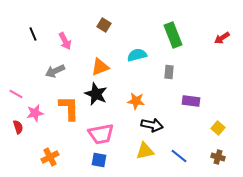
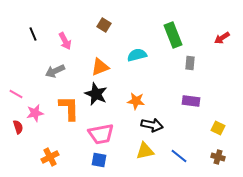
gray rectangle: moved 21 px right, 9 px up
yellow square: rotated 16 degrees counterclockwise
